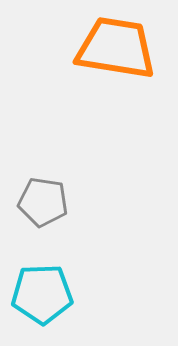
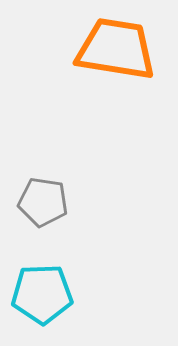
orange trapezoid: moved 1 px down
